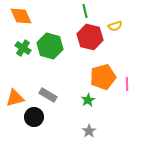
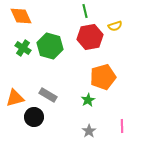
red hexagon: rotated 25 degrees counterclockwise
pink line: moved 5 px left, 42 px down
